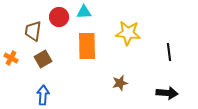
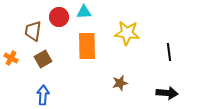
yellow star: moved 1 px left
